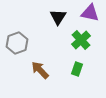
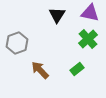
black triangle: moved 1 px left, 2 px up
green cross: moved 7 px right, 1 px up
green rectangle: rotated 32 degrees clockwise
